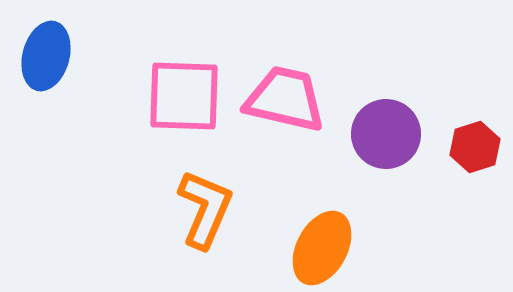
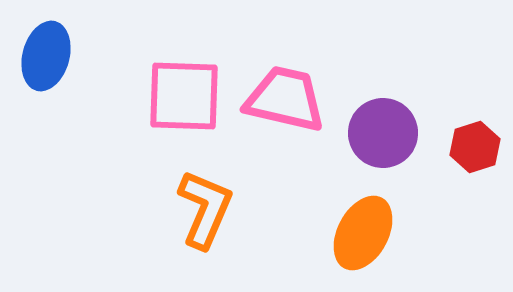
purple circle: moved 3 px left, 1 px up
orange ellipse: moved 41 px right, 15 px up
